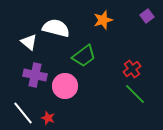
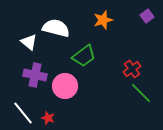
green line: moved 6 px right, 1 px up
